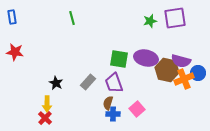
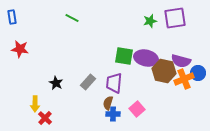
green line: rotated 48 degrees counterclockwise
red star: moved 5 px right, 3 px up
green square: moved 5 px right, 3 px up
brown hexagon: moved 3 px left, 1 px down
purple trapezoid: rotated 25 degrees clockwise
yellow arrow: moved 12 px left
